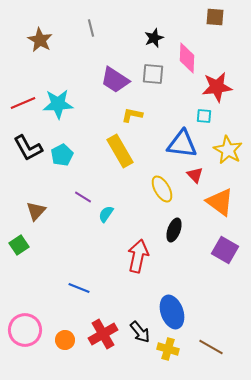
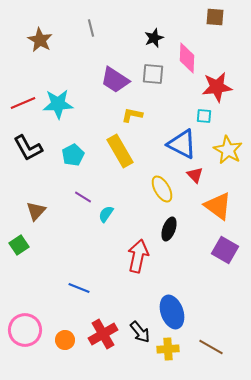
blue triangle: rotated 20 degrees clockwise
cyan pentagon: moved 11 px right
orange triangle: moved 2 px left, 4 px down
black ellipse: moved 5 px left, 1 px up
yellow cross: rotated 20 degrees counterclockwise
